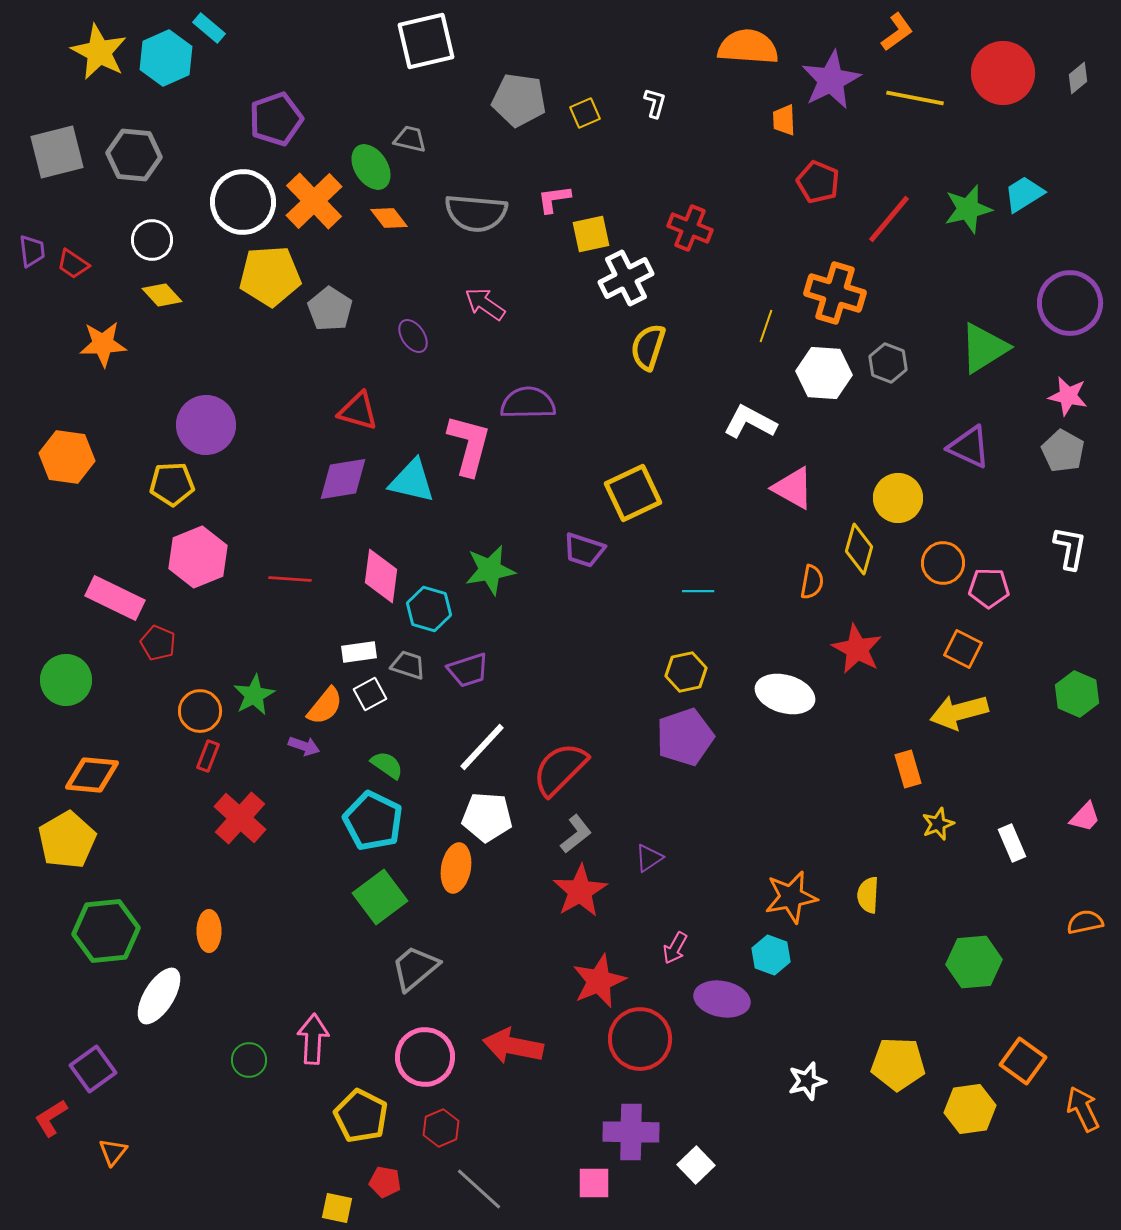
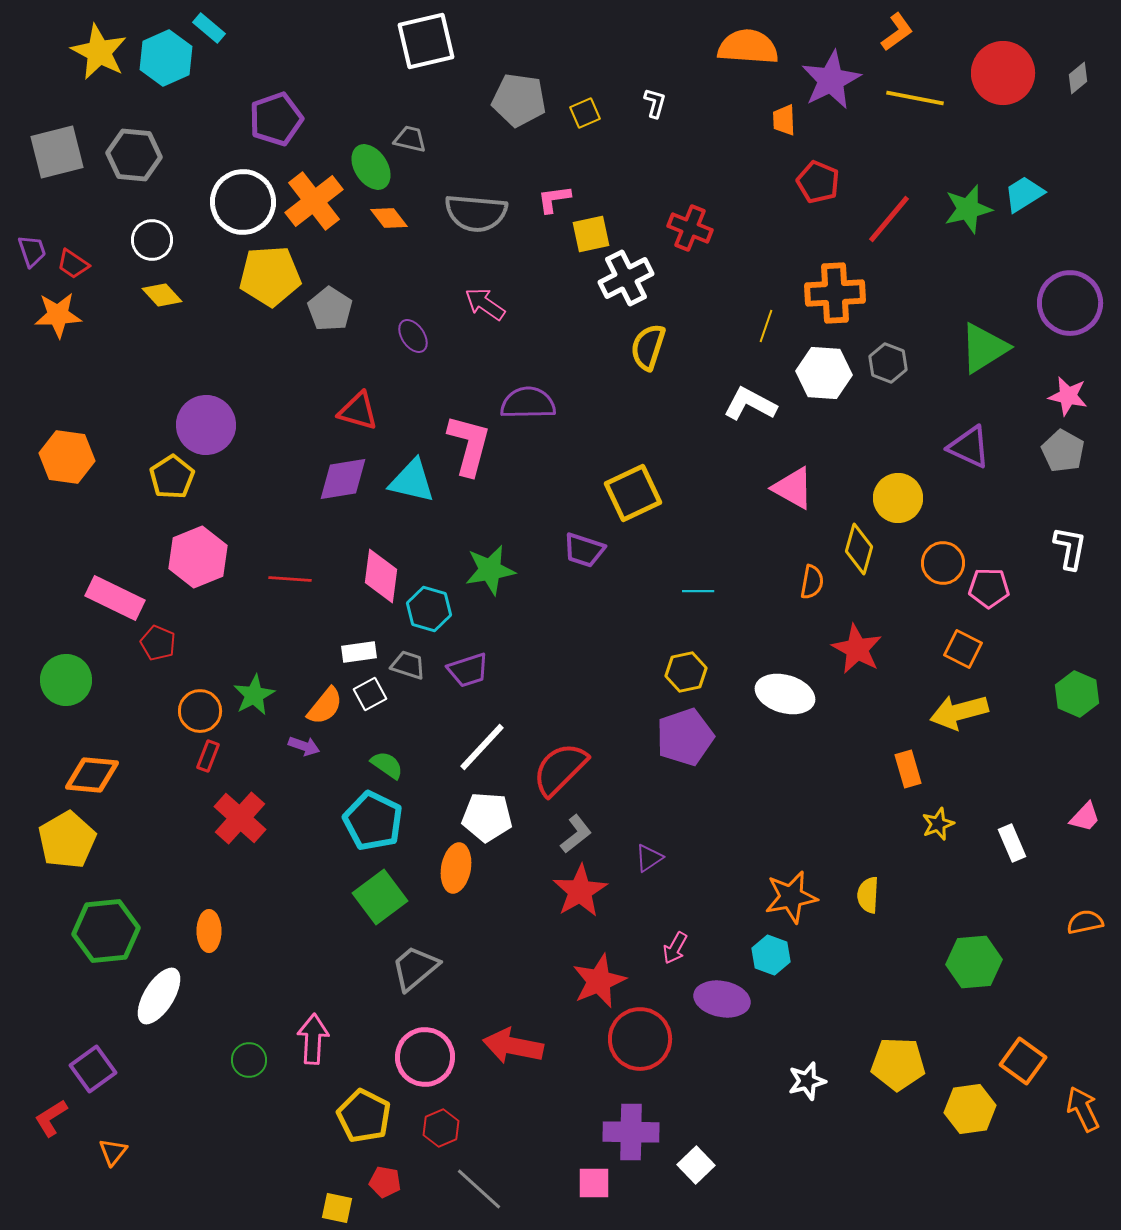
orange cross at (314, 201): rotated 6 degrees clockwise
purple trapezoid at (32, 251): rotated 12 degrees counterclockwise
orange cross at (835, 293): rotated 20 degrees counterclockwise
orange star at (103, 344): moved 45 px left, 29 px up
white L-shape at (750, 422): moved 18 px up
yellow pentagon at (172, 484): moved 7 px up; rotated 30 degrees counterclockwise
yellow pentagon at (361, 1116): moved 3 px right
